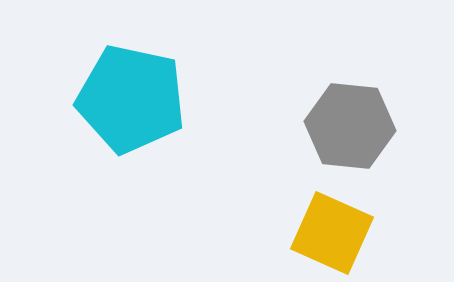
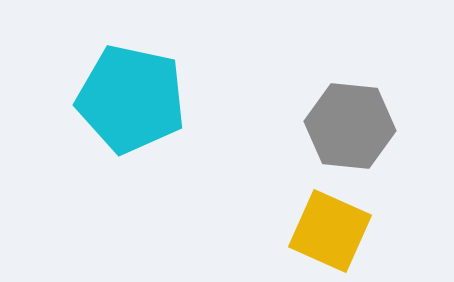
yellow square: moved 2 px left, 2 px up
